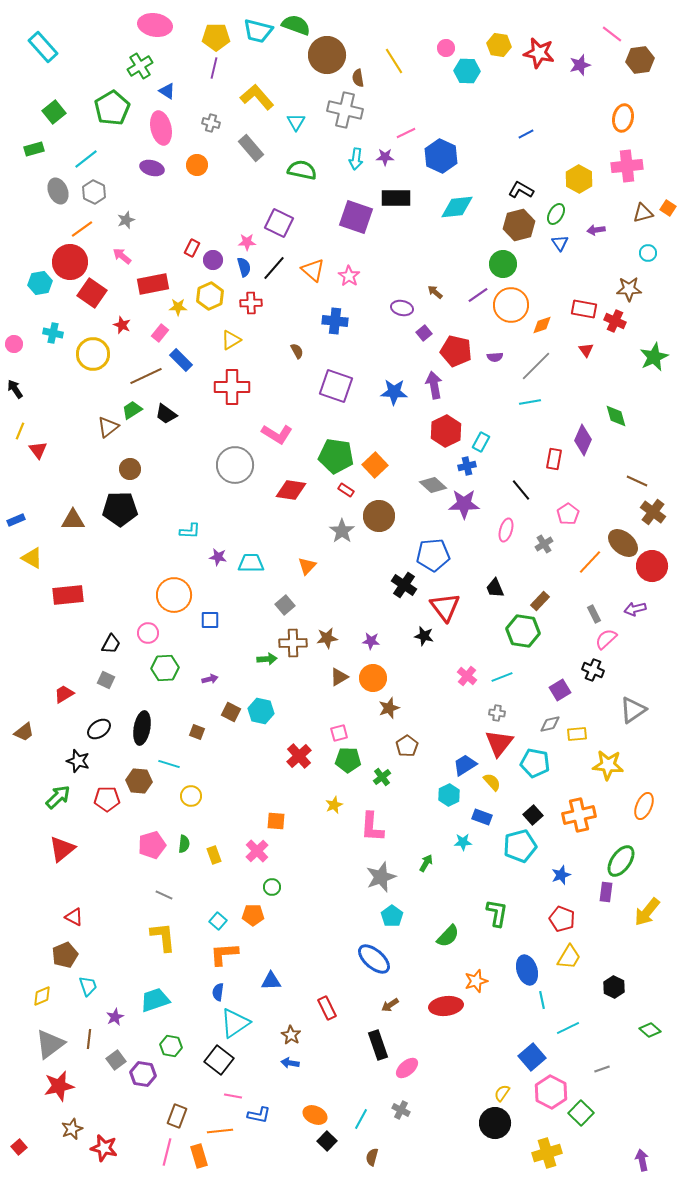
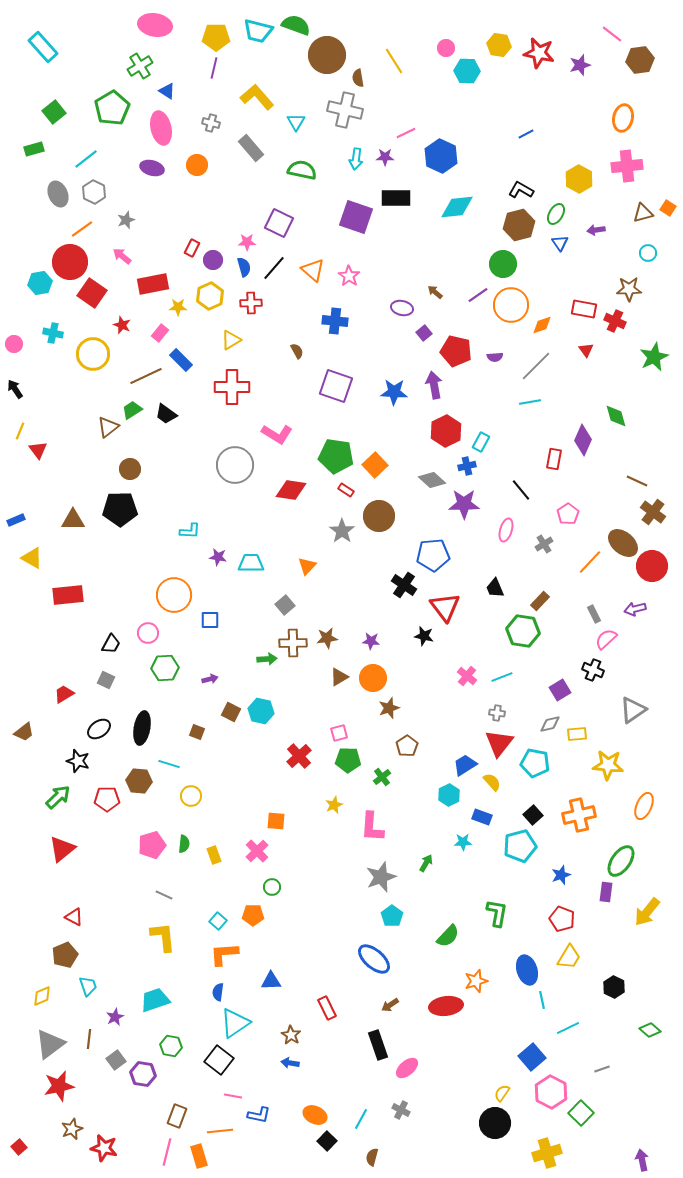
gray ellipse at (58, 191): moved 3 px down
gray diamond at (433, 485): moved 1 px left, 5 px up
